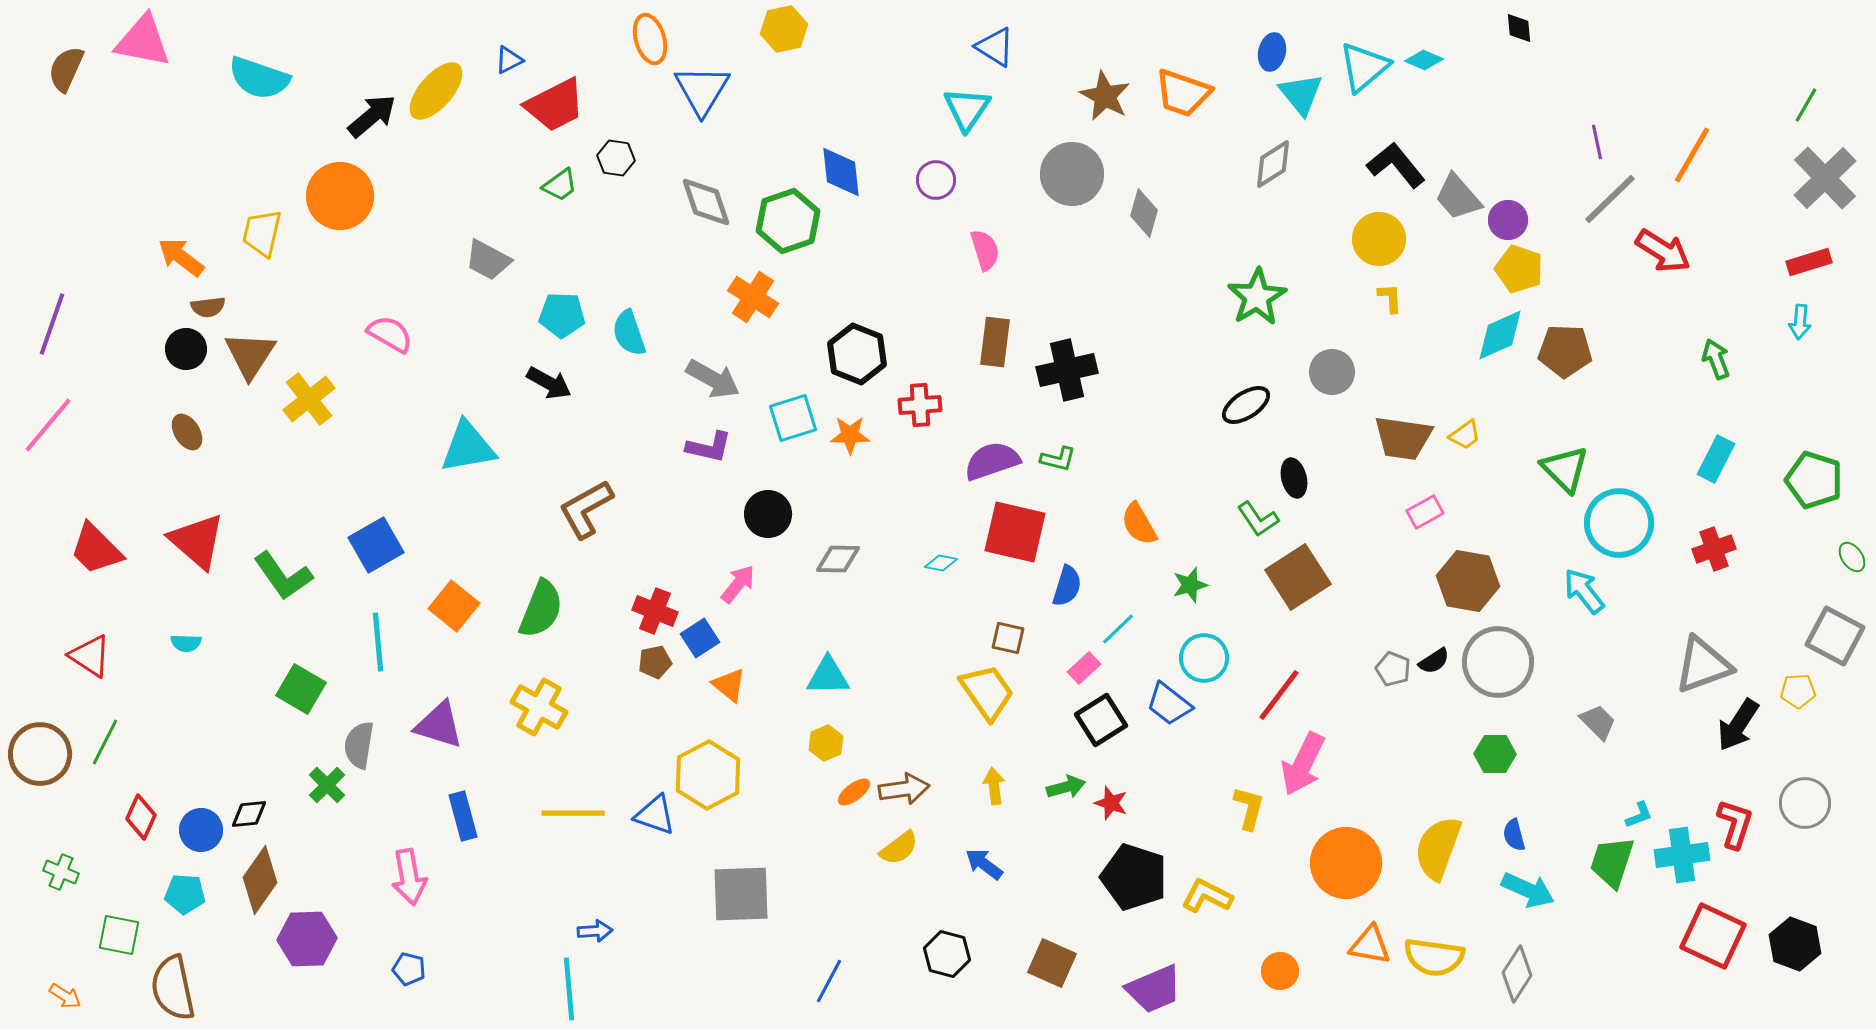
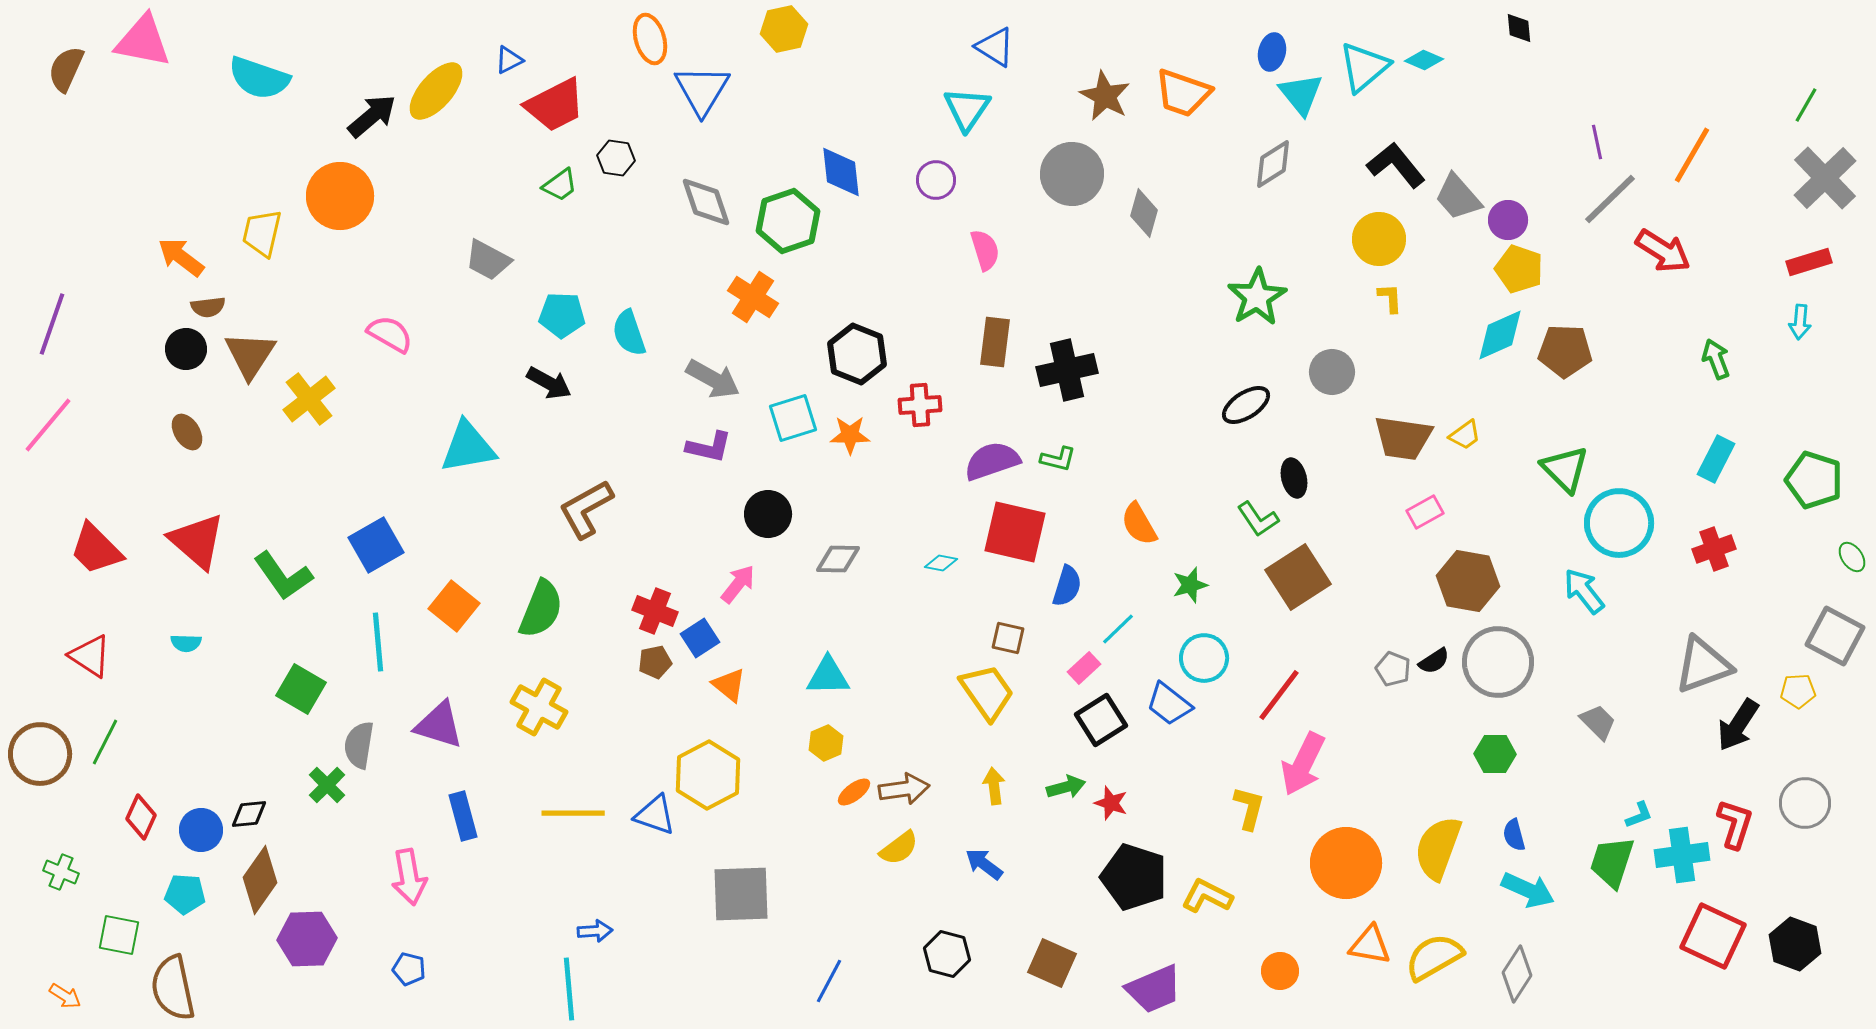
yellow semicircle at (1434, 957): rotated 142 degrees clockwise
